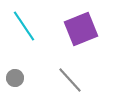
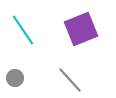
cyan line: moved 1 px left, 4 px down
